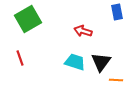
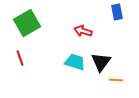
green square: moved 1 px left, 4 px down
